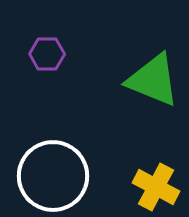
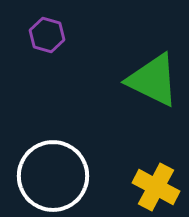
purple hexagon: moved 19 px up; rotated 16 degrees clockwise
green triangle: rotated 4 degrees clockwise
